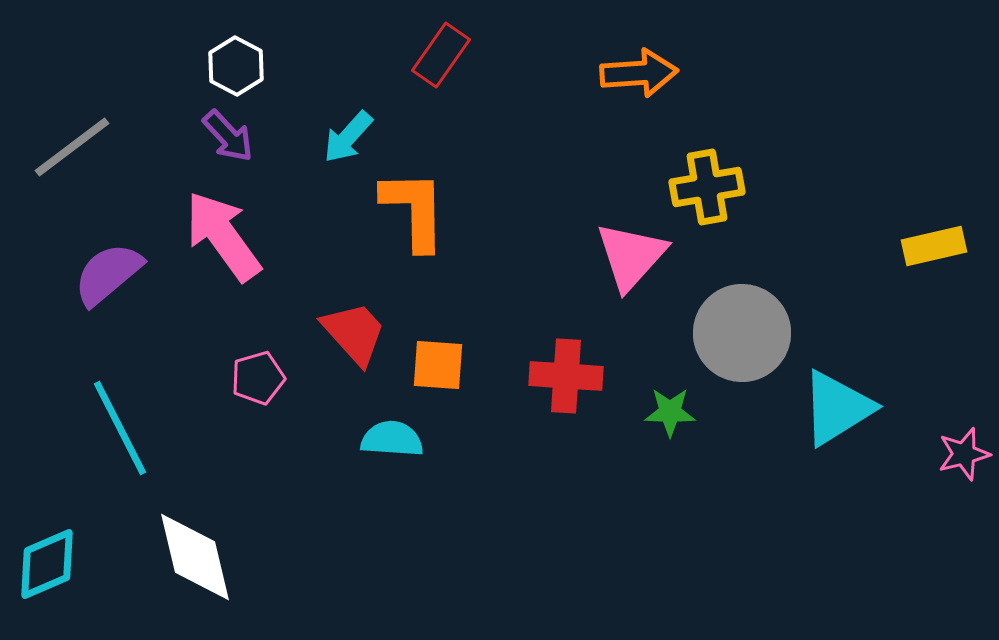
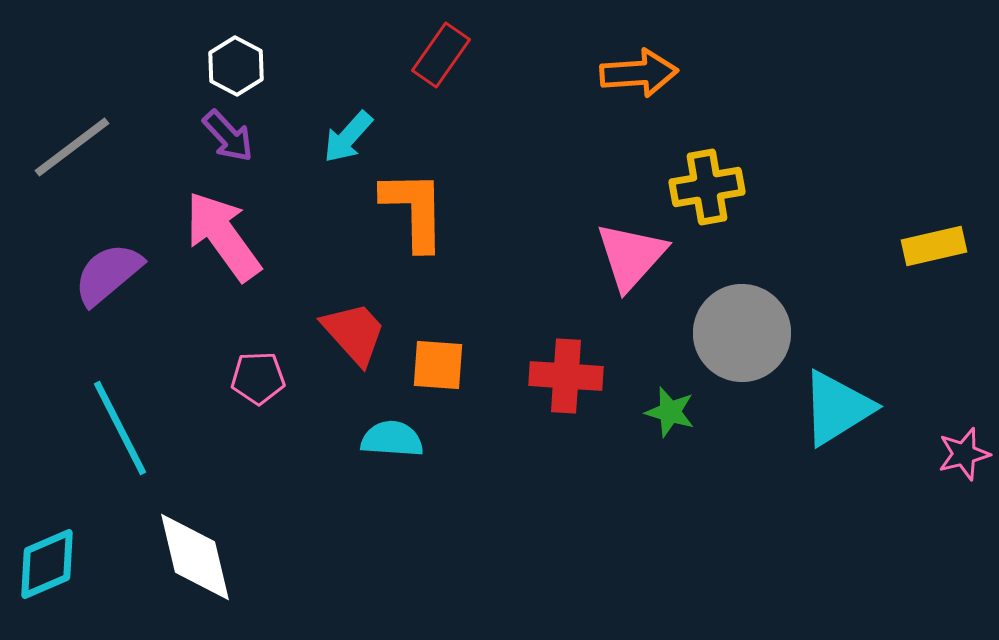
pink pentagon: rotated 14 degrees clockwise
green star: rotated 15 degrees clockwise
